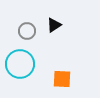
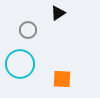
black triangle: moved 4 px right, 12 px up
gray circle: moved 1 px right, 1 px up
